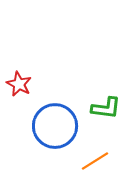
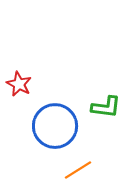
green L-shape: moved 1 px up
orange line: moved 17 px left, 9 px down
